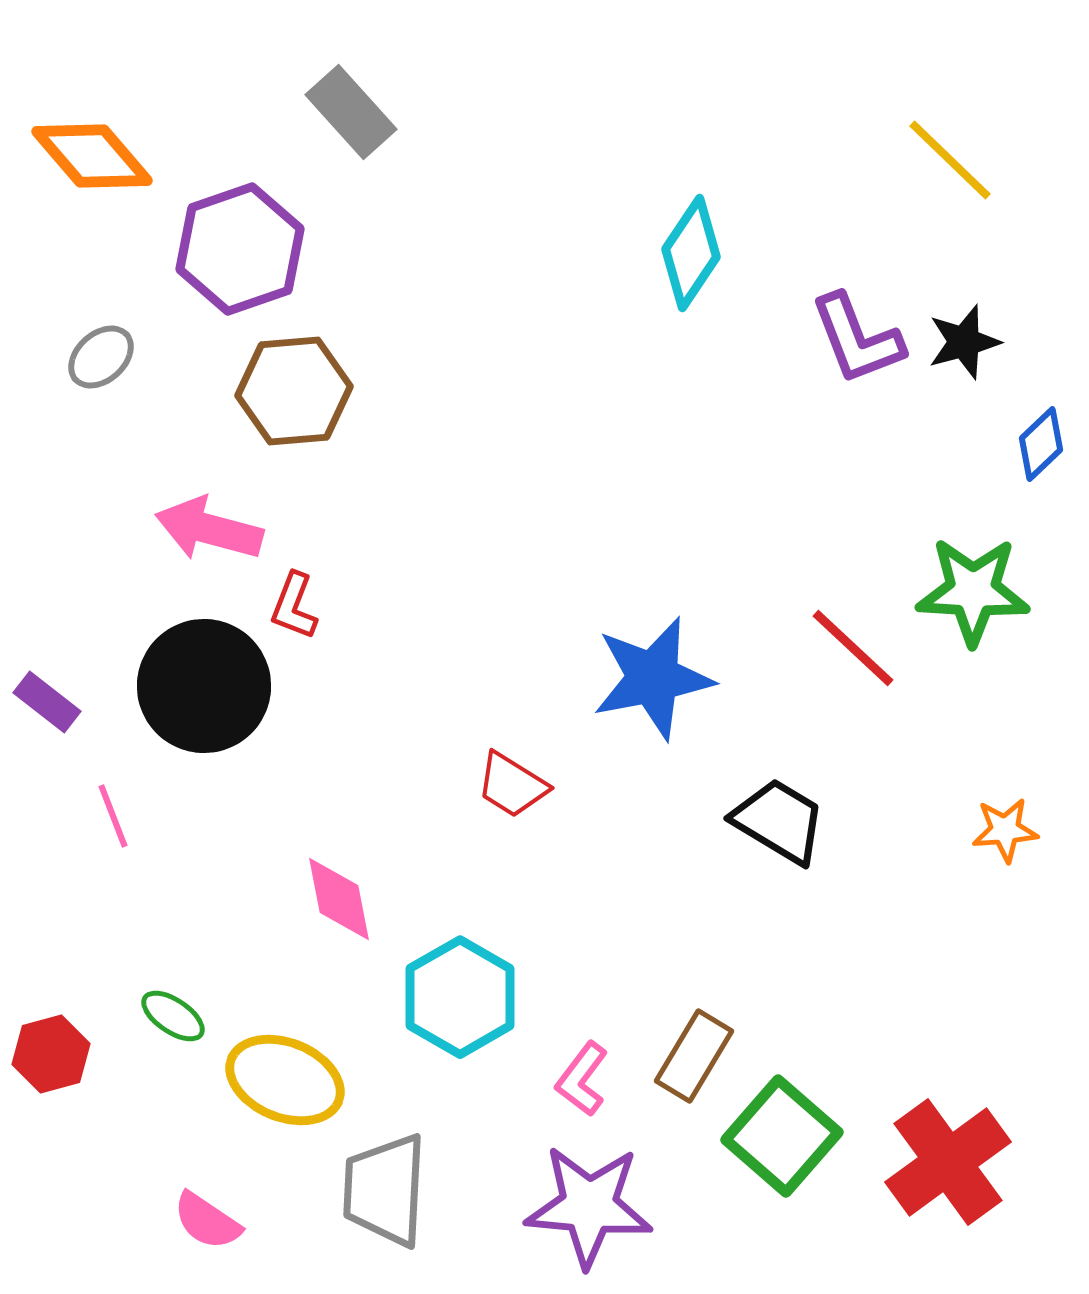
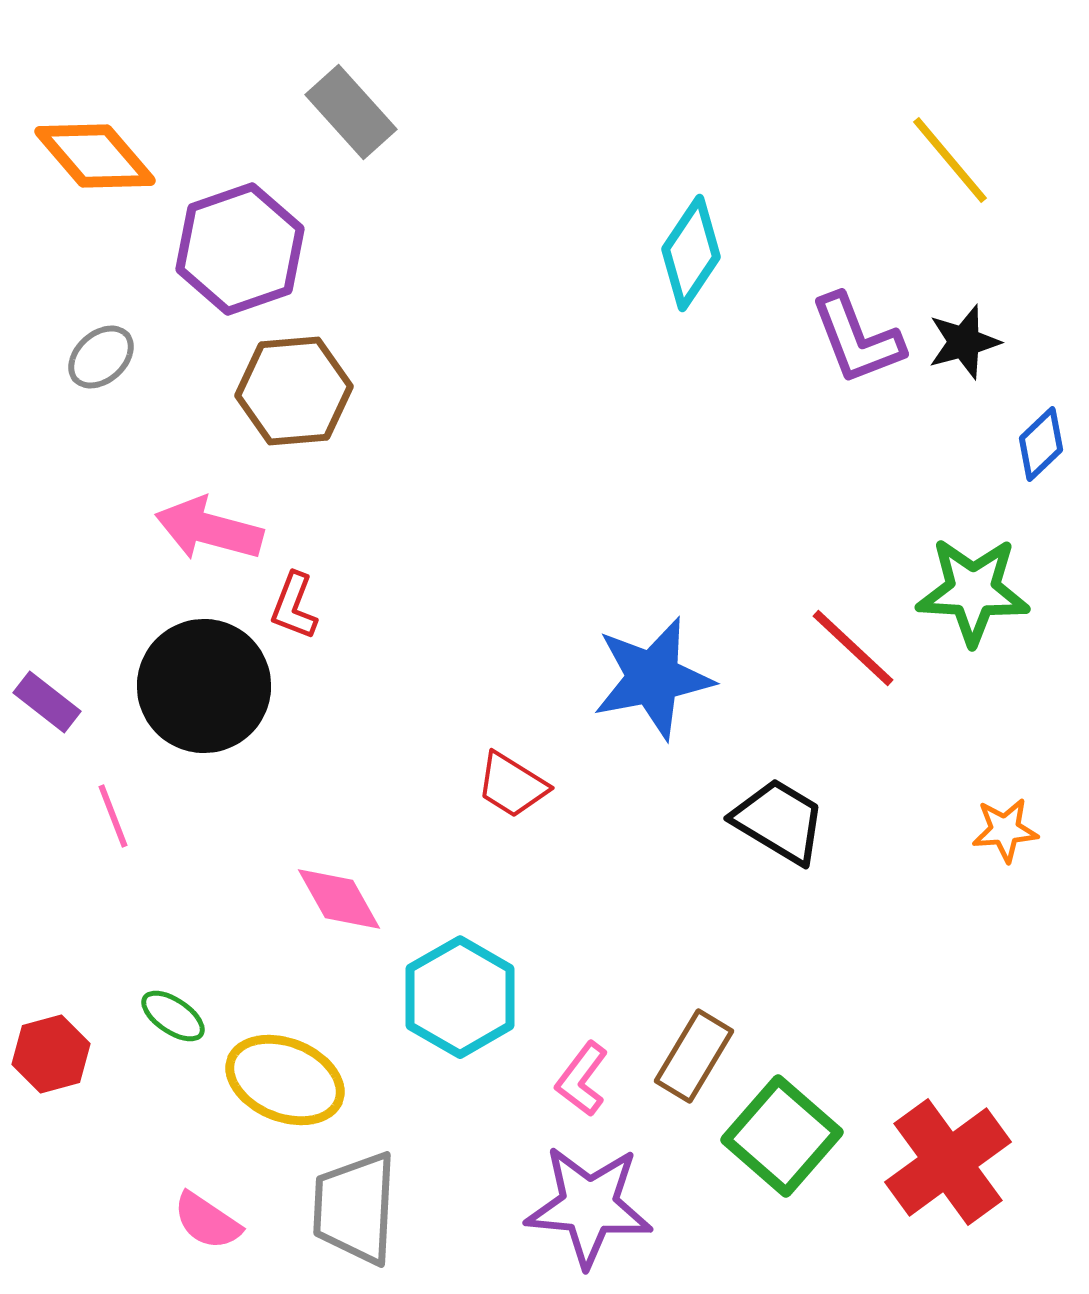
orange diamond: moved 3 px right
yellow line: rotated 6 degrees clockwise
pink diamond: rotated 18 degrees counterclockwise
gray trapezoid: moved 30 px left, 18 px down
